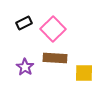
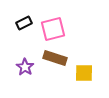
pink square: rotated 30 degrees clockwise
brown rectangle: rotated 15 degrees clockwise
